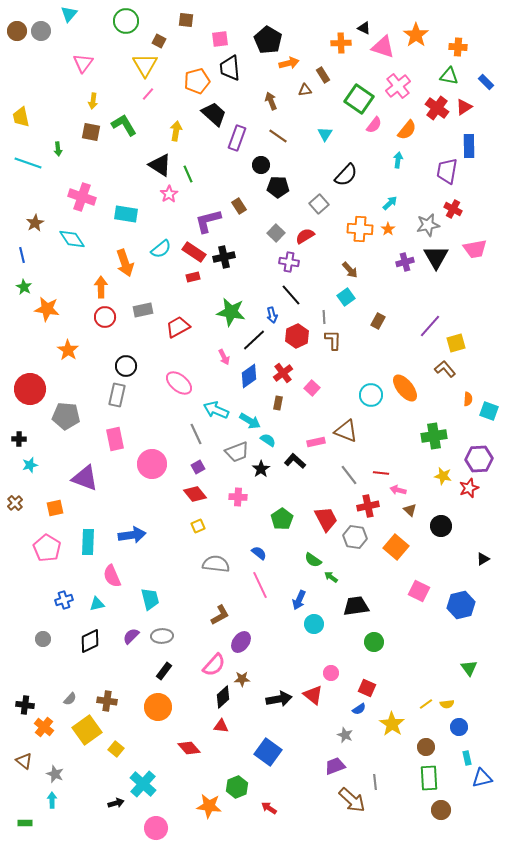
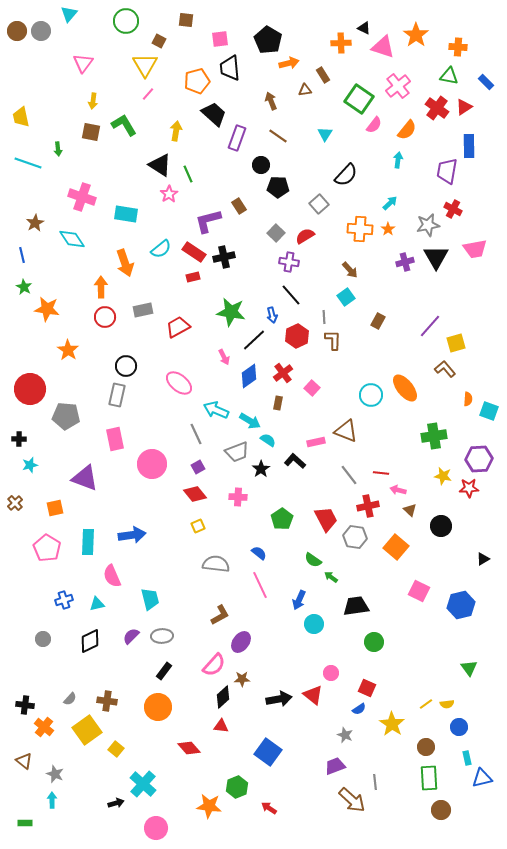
red star at (469, 488): rotated 18 degrees clockwise
